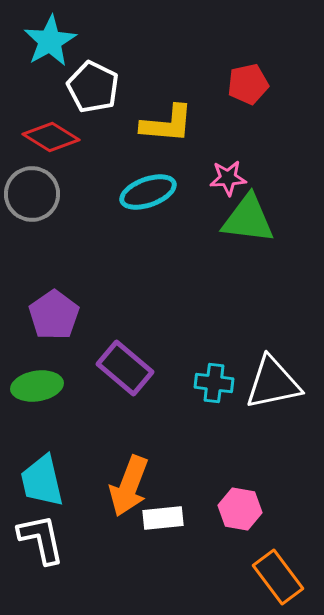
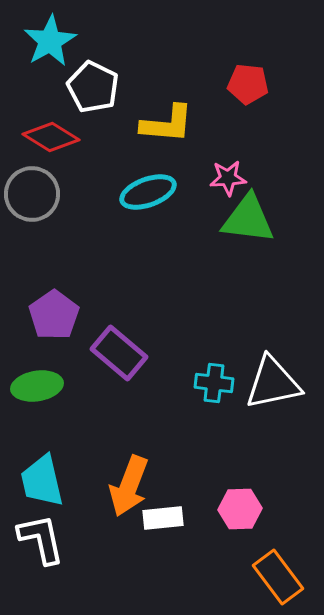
red pentagon: rotated 18 degrees clockwise
purple rectangle: moved 6 px left, 15 px up
pink hexagon: rotated 12 degrees counterclockwise
